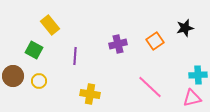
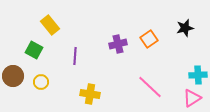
orange square: moved 6 px left, 2 px up
yellow circle: moved 2 px right, 1 px down
pink triangle: rotated 18 degrees counterclockwise
